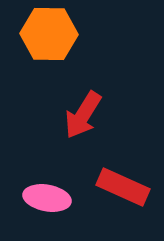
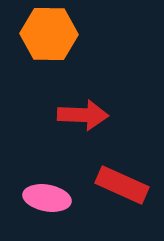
red arrow: rotated 120 degrees counterclockwise
red rectangle: moved 1 px left, 2 px up
